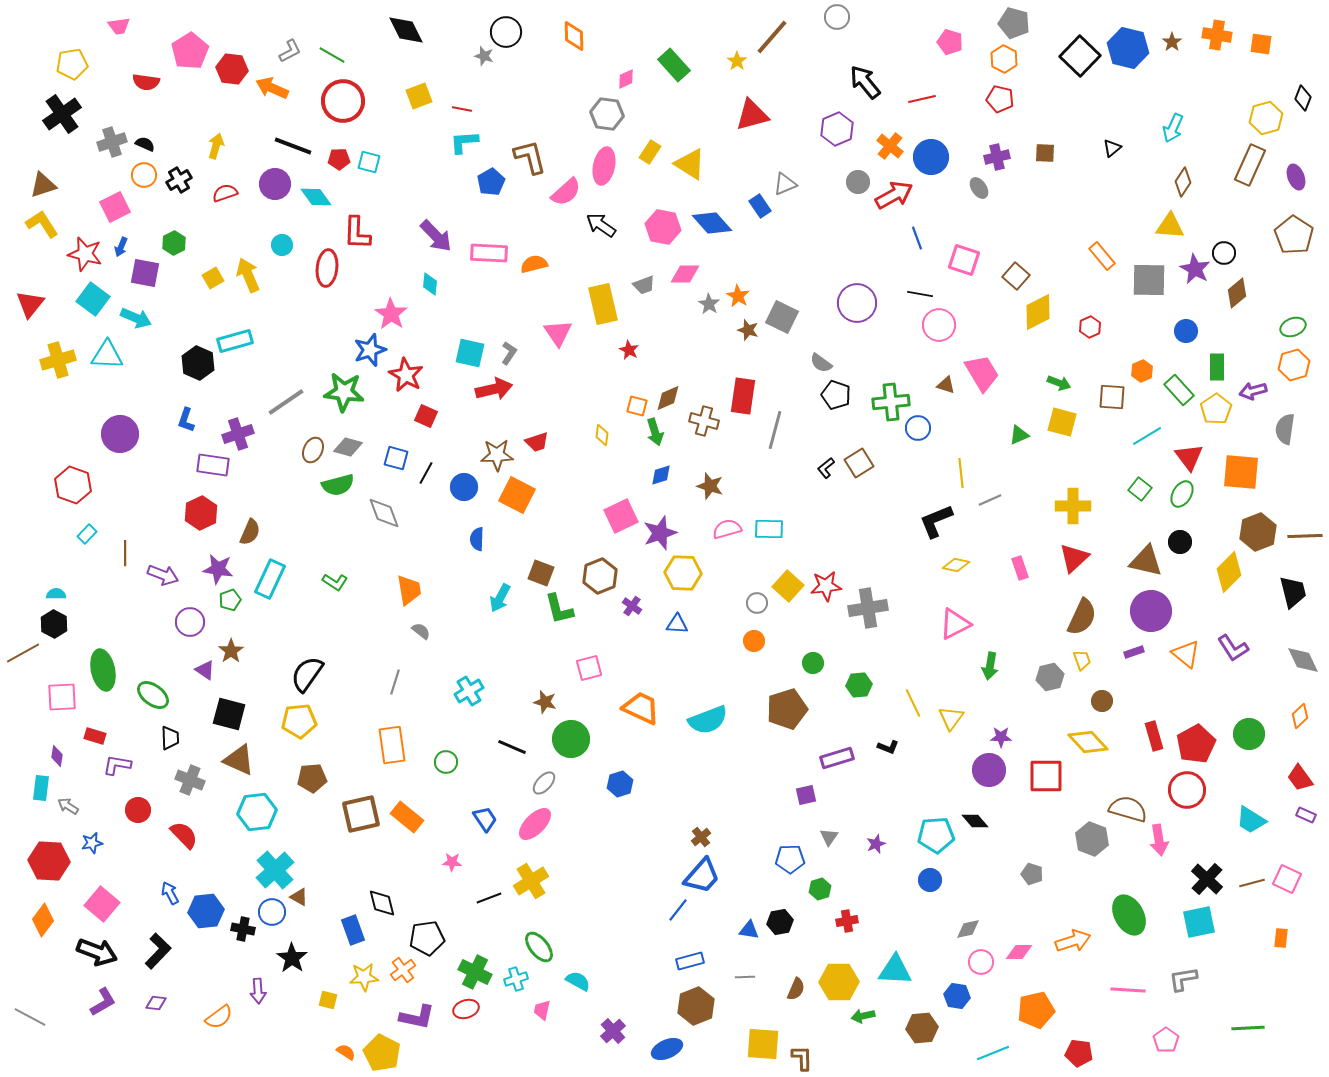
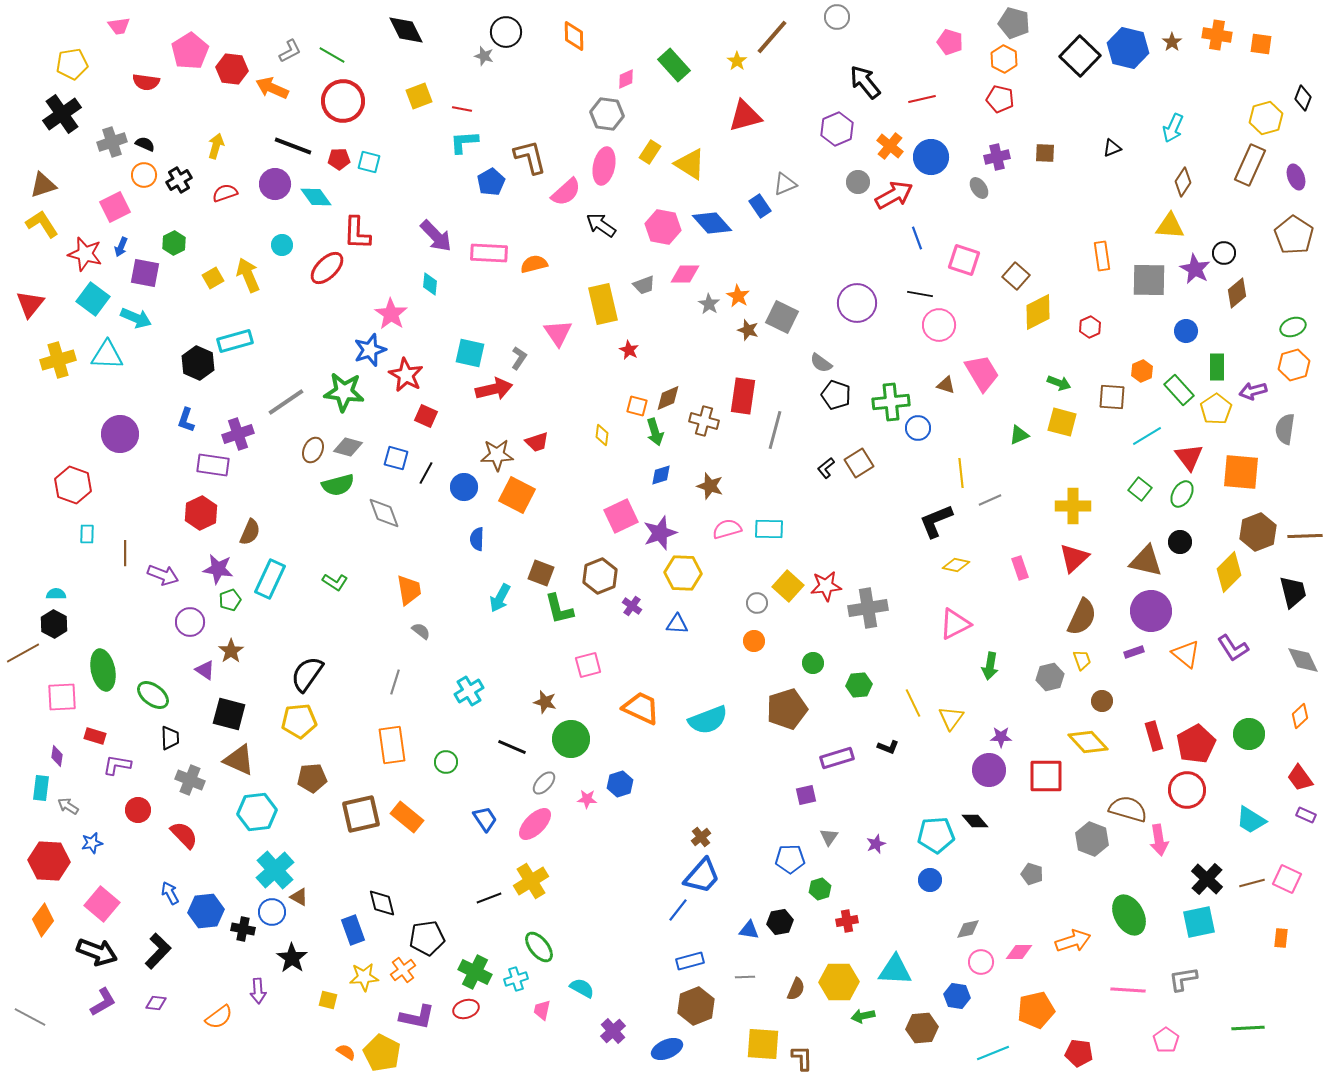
red triangle at (752, 115): moved 7 px left, 1 px down
black triangle at (1112, 148): rotated 18 degrees clockwise
orange rectangle at (1102, 256): rotated 32 degrees clockwise
red ellipse at (327, 268): rotated 39 degrees clockwise
gray L-shape at (509, 353): moved 10 px right, 5 px down
cyan rectangle at (87, 534): rotated 42 degrees counterclockwise
pink square at (589, 668): moved 1 px left, 3 px up
pink star at (452, 862): moved 135 px right, 63 px up
cyan semicircle at (578, 981): moved 4 px right, 7 px down
